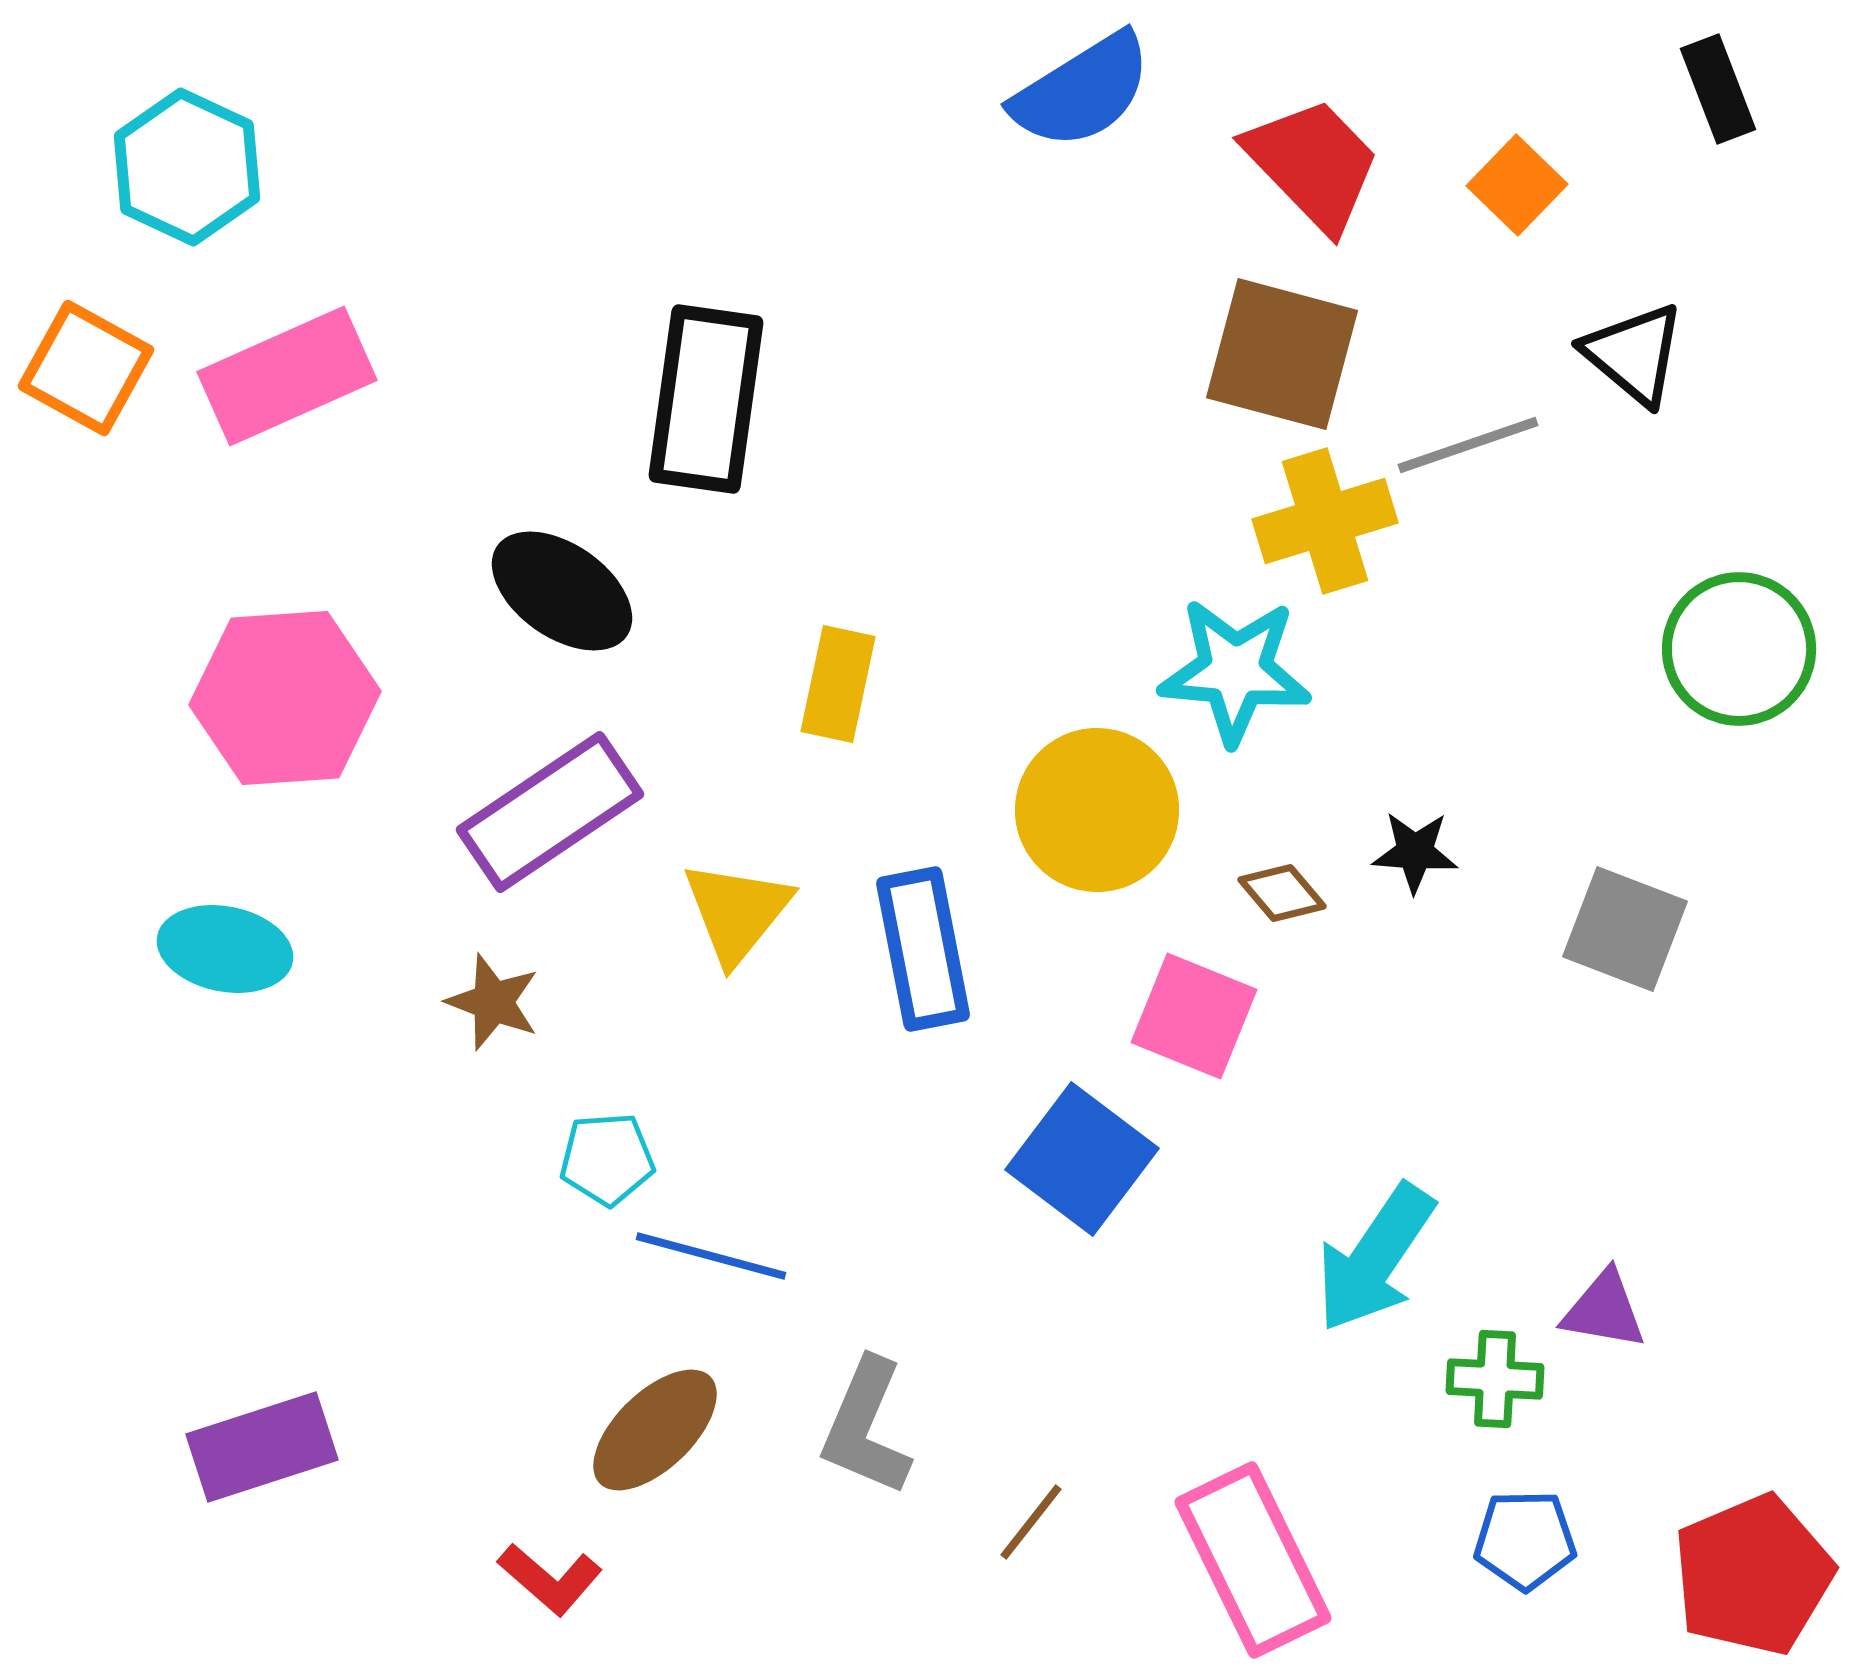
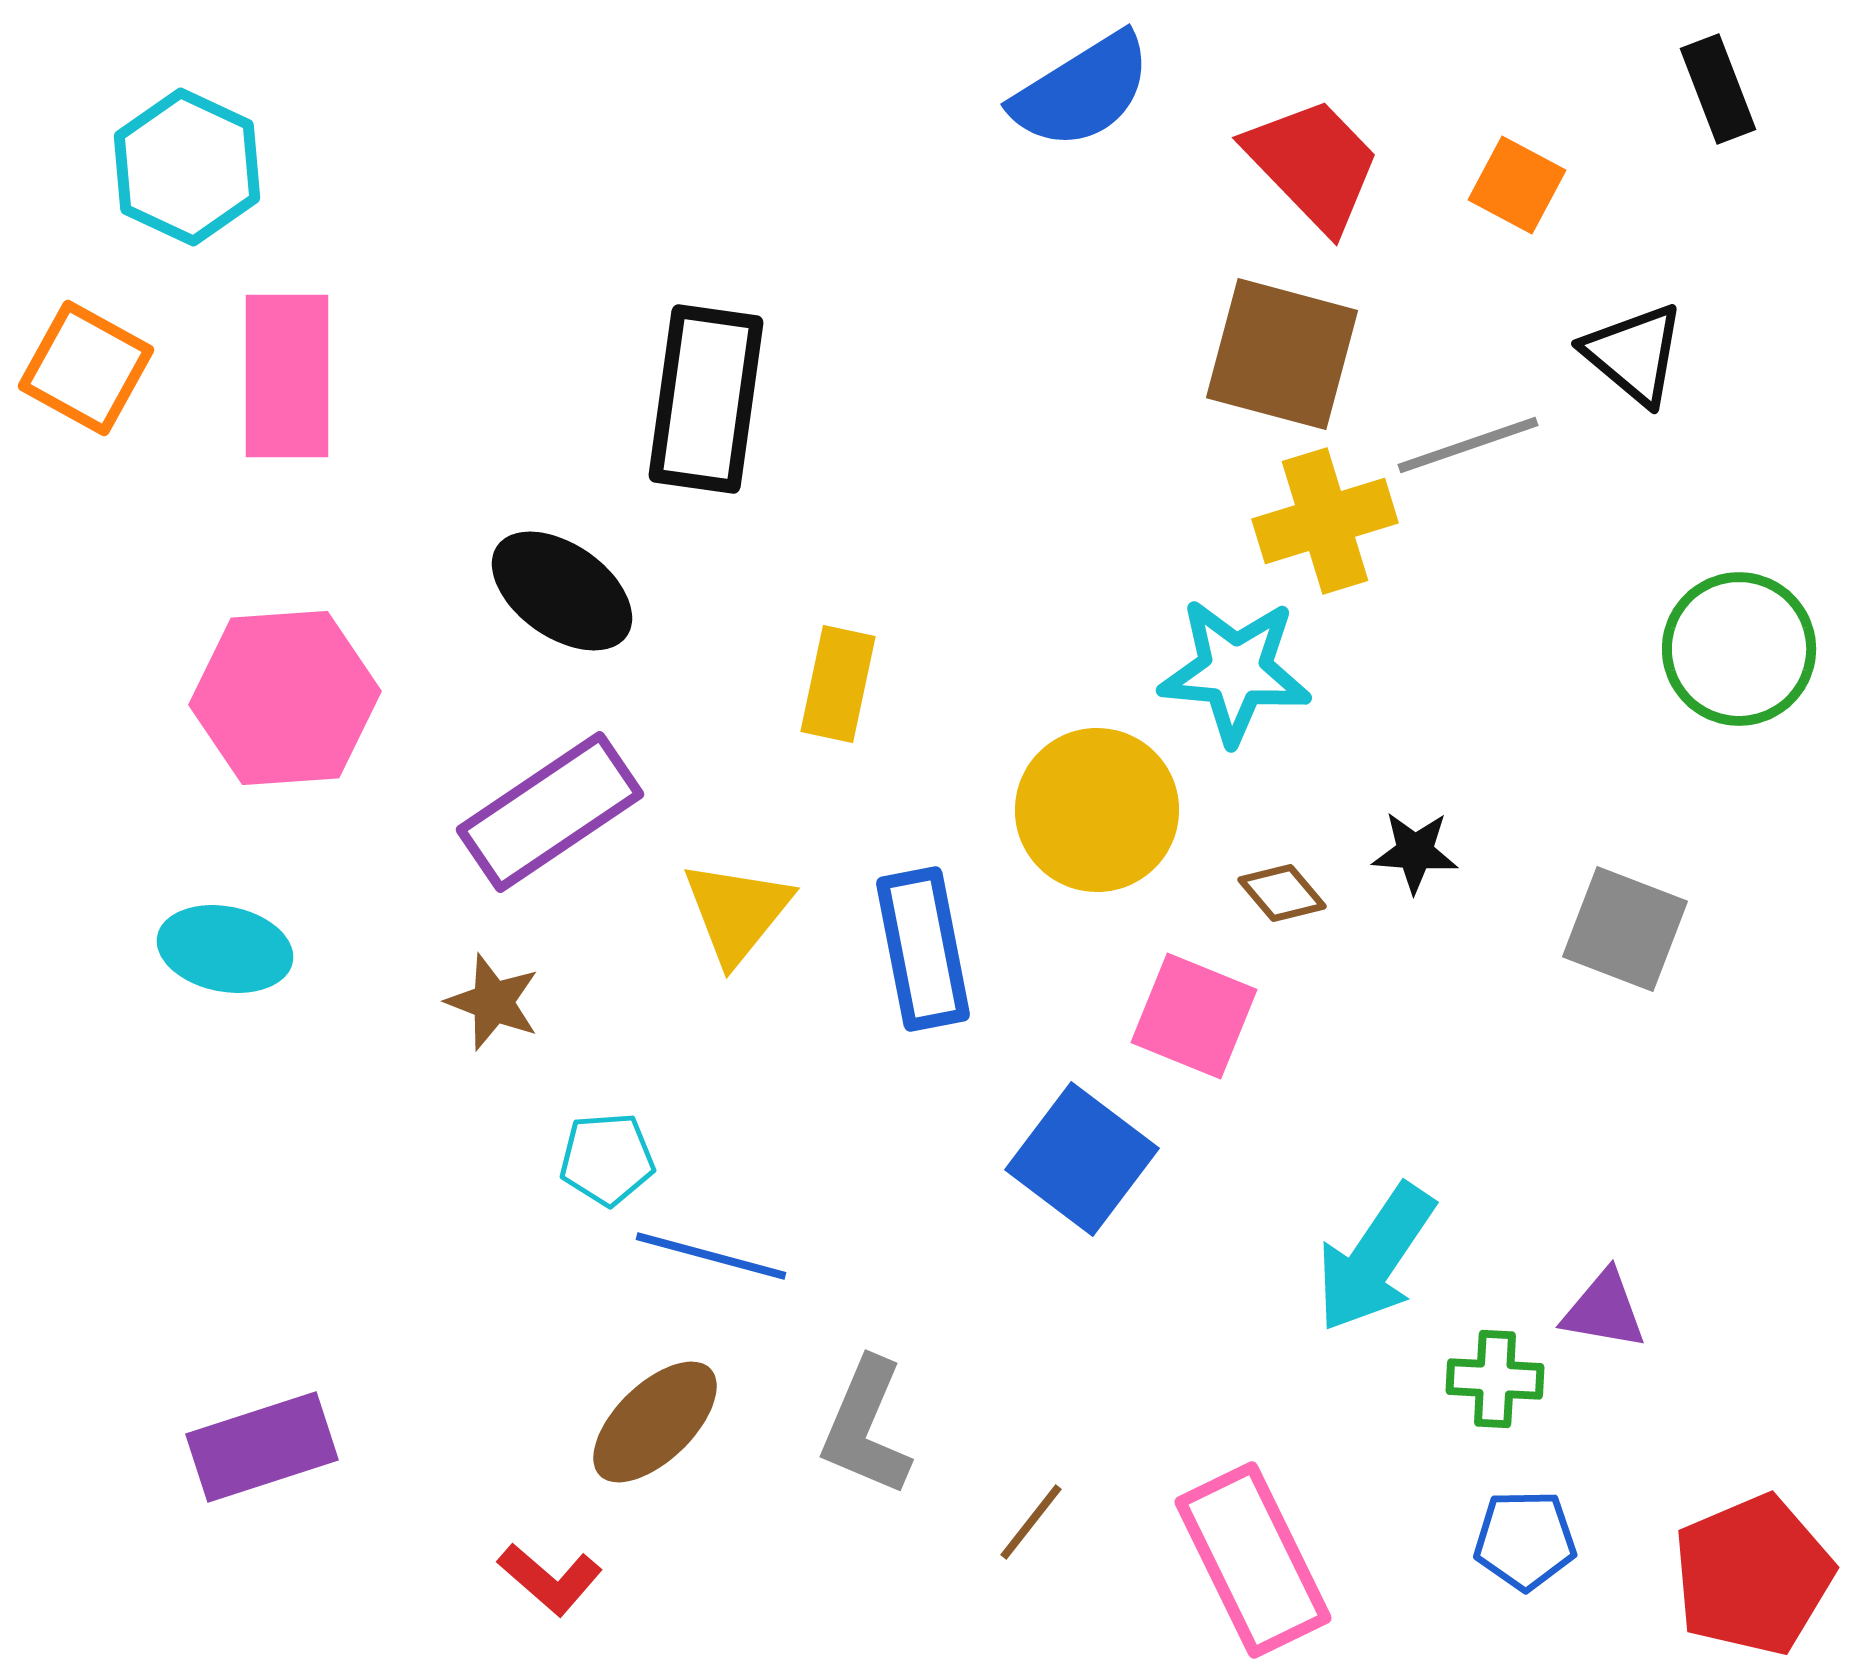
orange square at (1517, 185): rotated 16 degrees counterclockwise
pink rectangle at (287, 376): rotated 66 degrees counterclockwise
brown ellipse at (655, 1430): moved 8 px up
